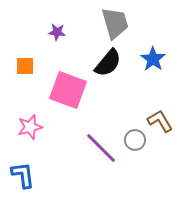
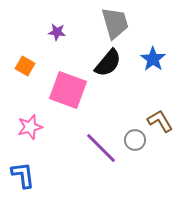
orange square: rotated 30 degrees clockwise
